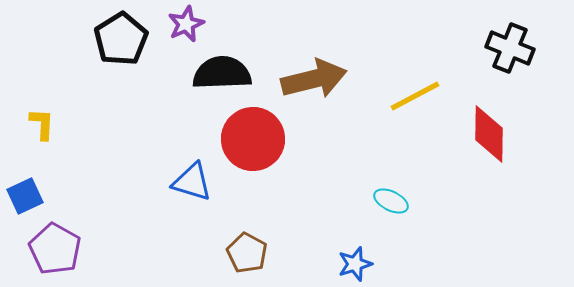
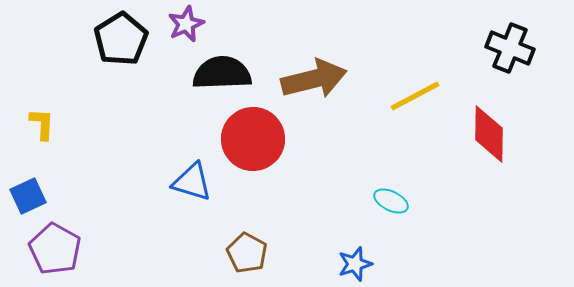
blue square: moved 3 px right
